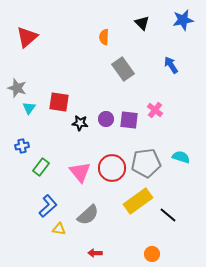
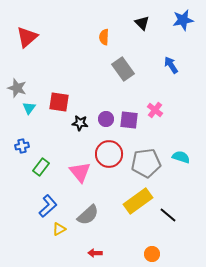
red circle: moved 3 px left, 14 px up
yellow triangle: rotated 40 degrees counterclockwise
